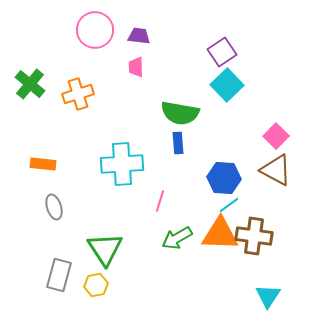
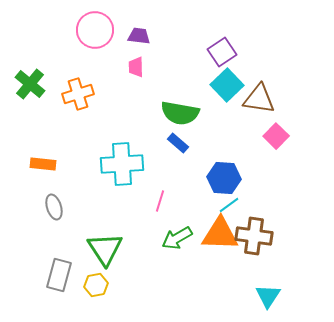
blue rectangle: rotated 45 degrees counterclockwise
brown triangle: moved 17 px left, 71 px up; rotated 20 degrees counterclockwise
